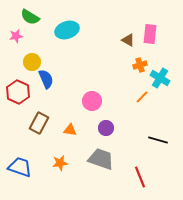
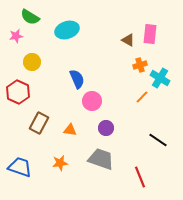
blue semicircle: moved 31 px right
black line: rotated 18 degrees clockwise
